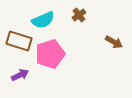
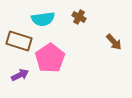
brown cross: moved 2 px down; rotated 24 degrees counterclockwise
cyan semicircle: moved 1 px up; rotated 15 degrees clockwise
brown arrow: rotated 18 degrees clockwise
pink pentagon: moved 4 px down; rotated 16 degrees counterclockwise
